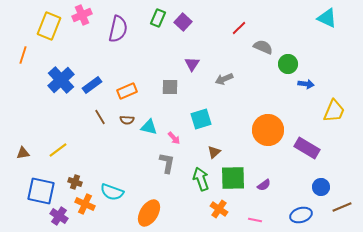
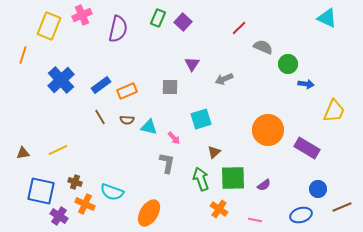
blue rectangle at (92, 85): moved 9 px right
yellow line at (58, 150): rotated 12 degrees clockwise
blue circle at (321, 187): moved 3 px left, 2 px down
